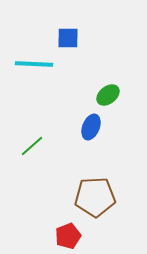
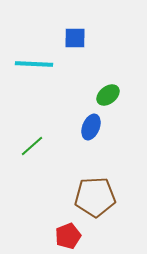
blue square: moved 7 px right
